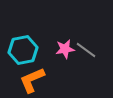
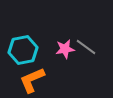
gray line: moved 3 px up
